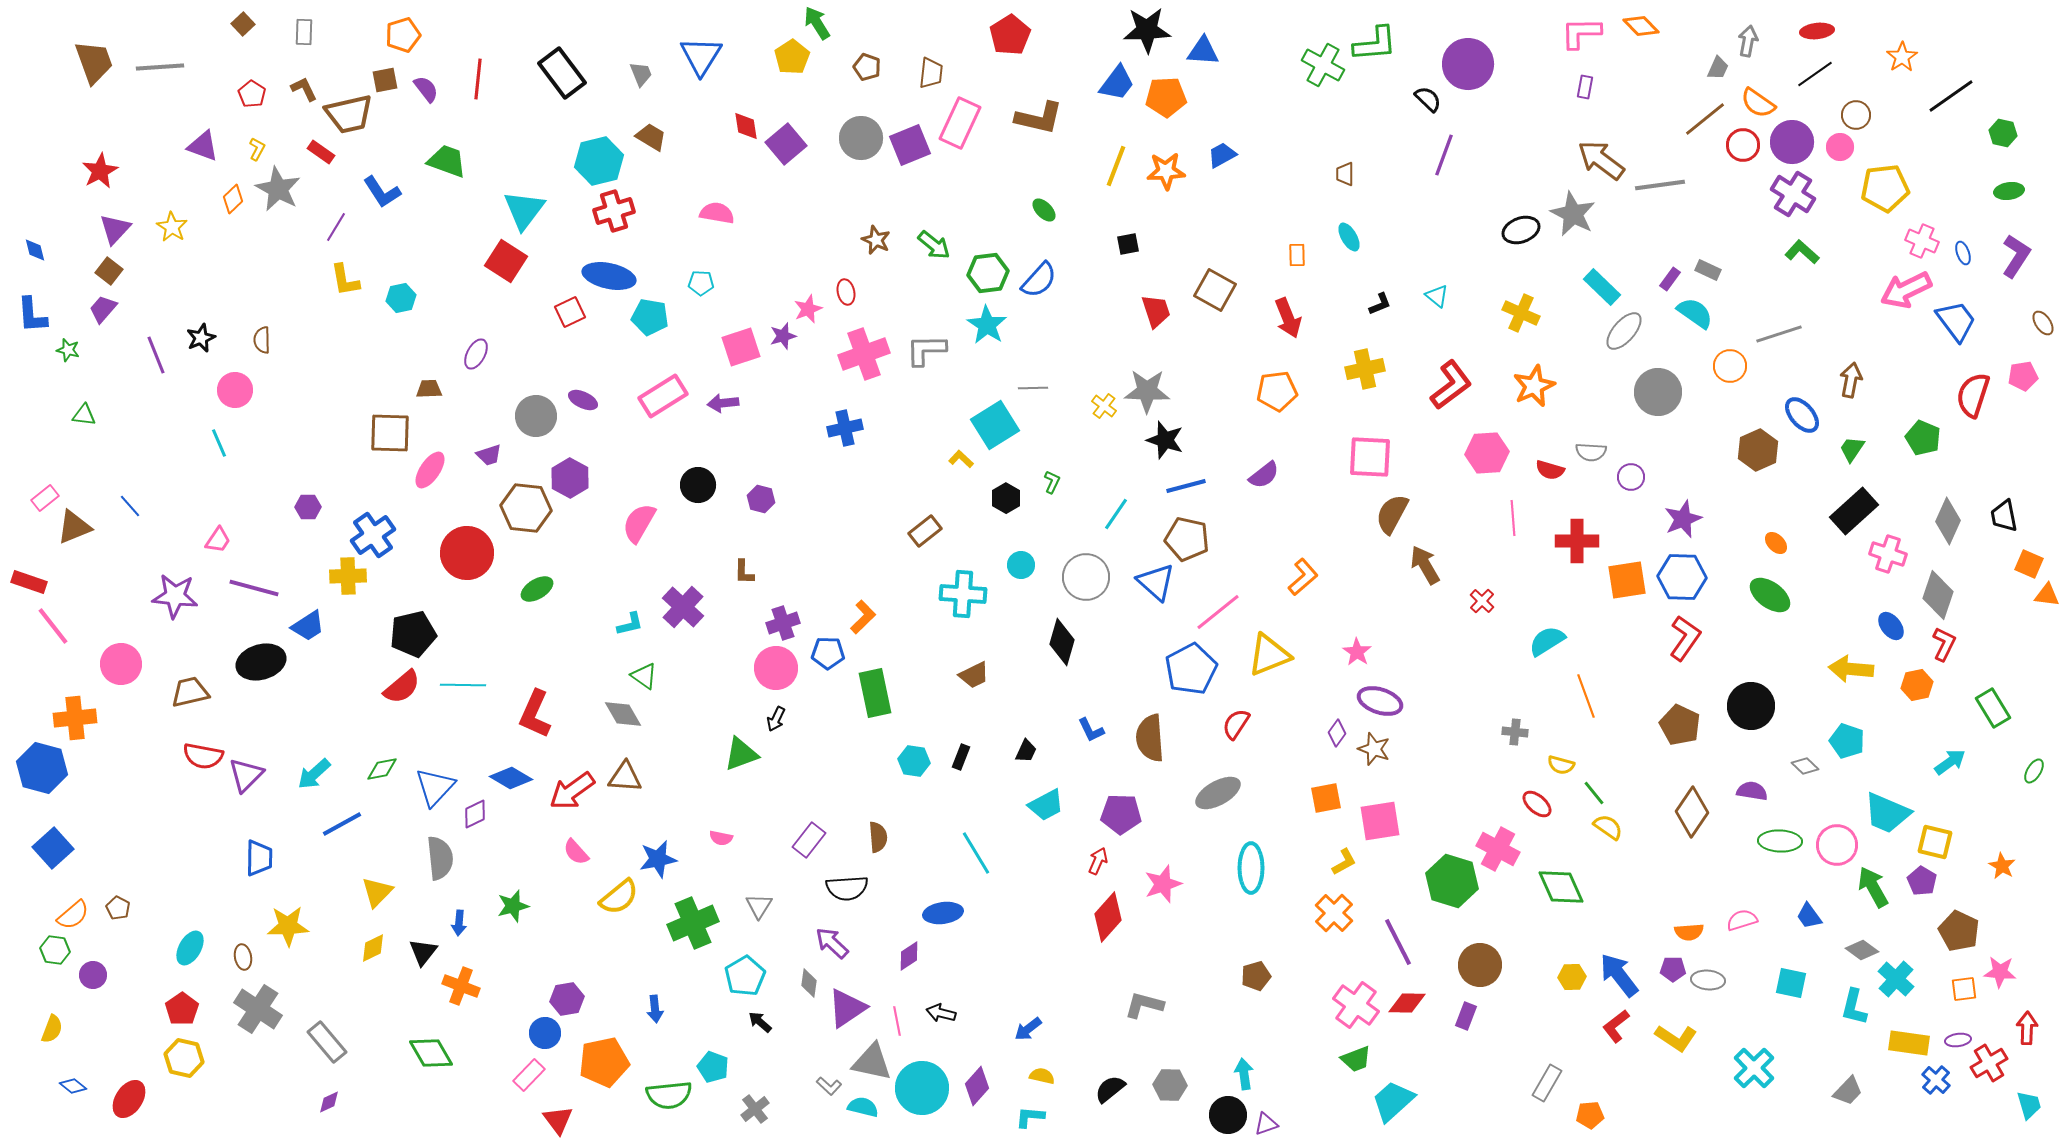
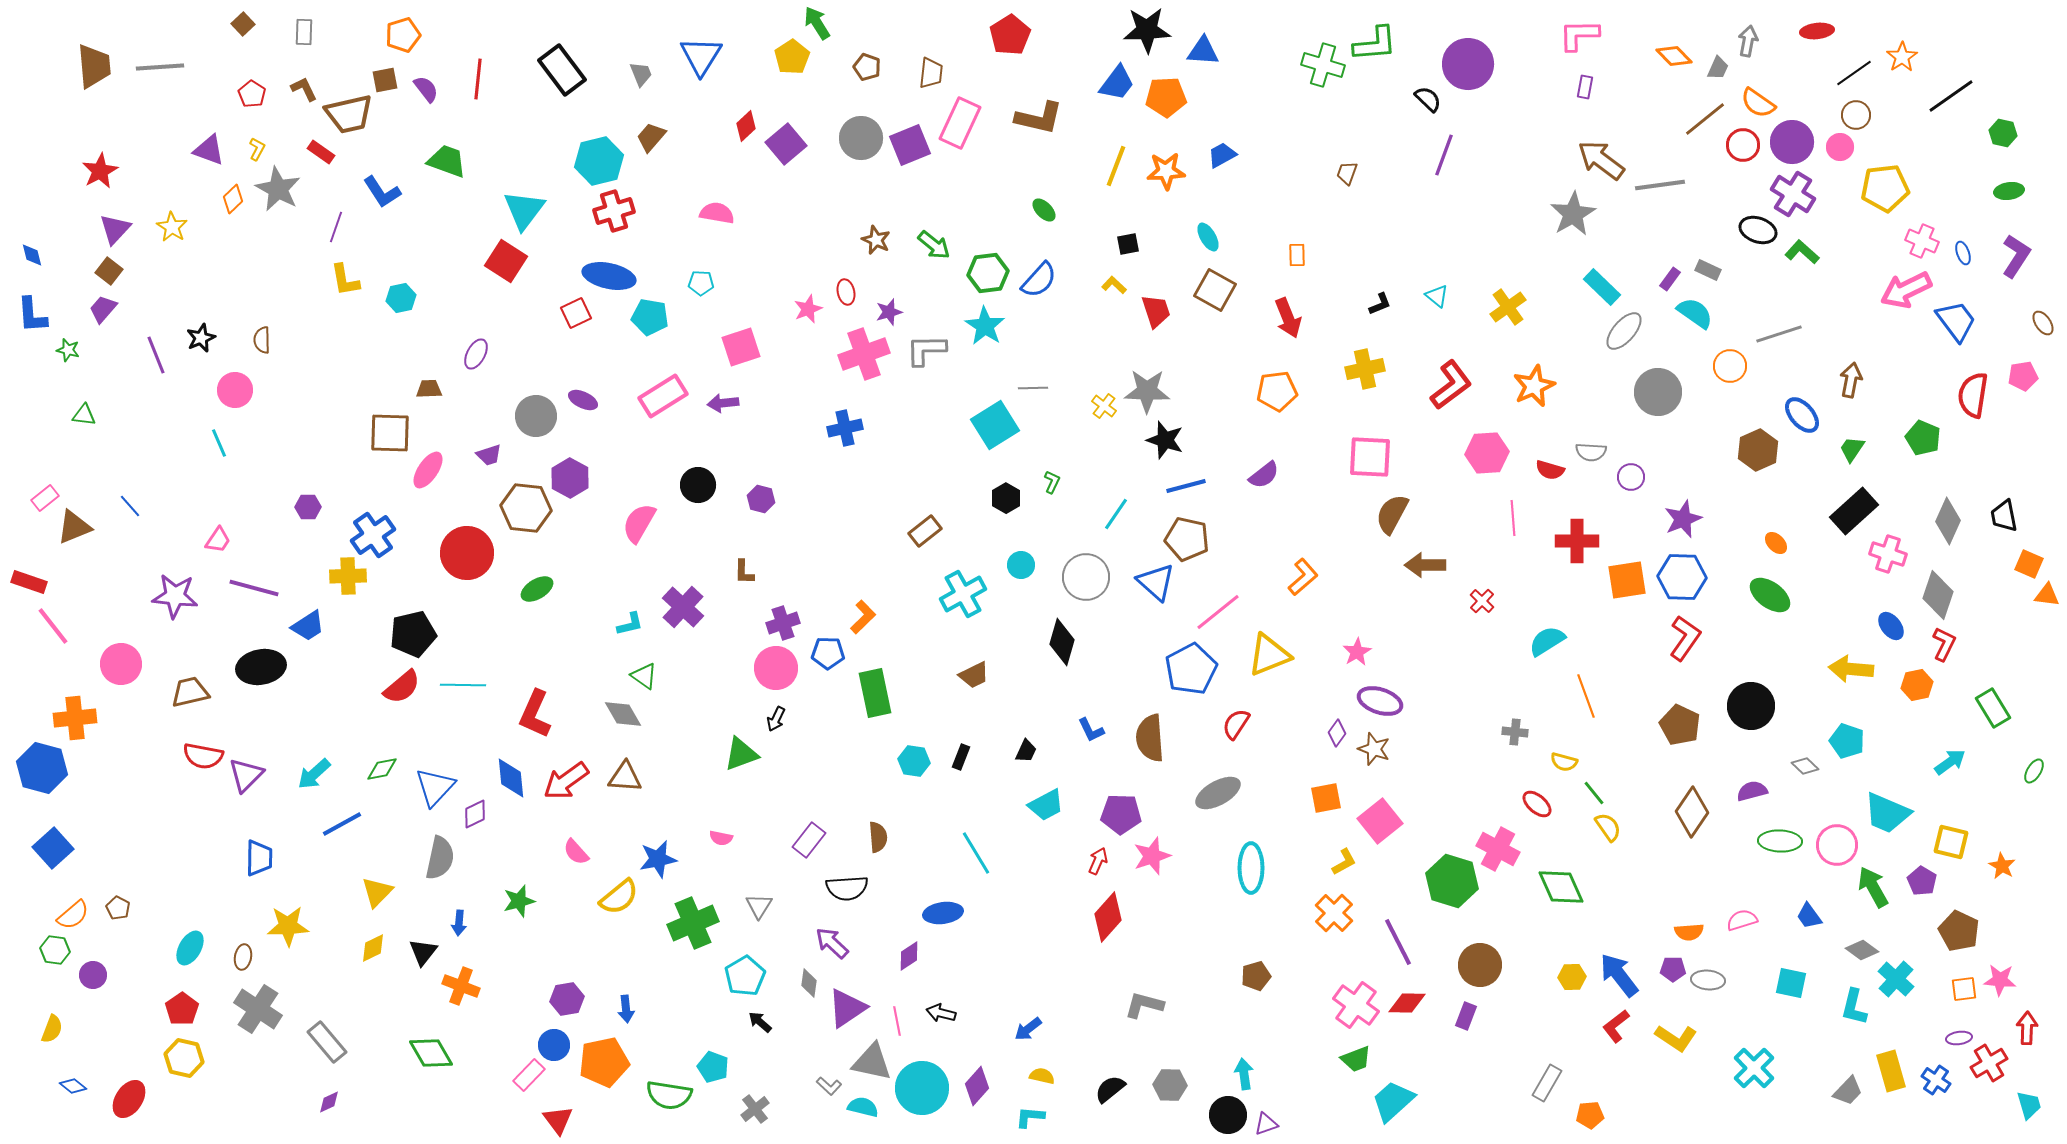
orange diamond at (1641, 26): moved 33 px right, 30 px down
pink L-shape at (1581, 33): moved 2 px left, 2 px down
brown trapezoid at (94, 62): moved 4 px down; rotated 15 degrees clockwise
green cross at (1323, 65): rotated 12 degrees counterclockwise
black rectangle at (562, 73): moved 3 px up
black line at (1815, 74): moved 39 px right, 1 px up
red diamond at (746, 126): rotated 56 degrees clockwise
brown trapezoid at (651, 137): rotated 80 degrees counterclockwise
purple triangle at (203, 146): moved 6 px right, 4 px down
brown trapezoid at (1345, 174): moved 2 px right, 1 px up; rotated 20 degrees clockwise
gray star at (1573, 214): rotated 15 degrees clockwise
purple line at (336, 227): rotated 12 degrees counterclockwise
black ellipse at (1521, 230): moved 237 px right; rotated 39 degrees clockwise
cyan ellipse at (1349, 237): moved 141 px left
blue diamond at (35, 250): moved 3 px left, 5 px down
red square at (570, 312): moved 6 px right, 1 px down
yellow cross at (1521, 313): moved 13 px left, 6 px up; rotated 30 degrees clockwise
cyan star at (987, 325): moved 2 px left, 1 px down
purple star at (783, 336): moved 106 px right, 24 px up
red semicircle at (1973, 395): rotated 9 degrees counterclockwise
yellow L-shape at (961, 459): moved 153 px right, 174 px up
pink ellipse at (430, 470): moved 2 px left
brown arrow at (1425, 565): rotated 60 degrees counterclockwise
cyan cross at (963, 594): rotated 33 degrees counterclockwise
pink star at (1357, 652): rotated 8 degrees clockwise
black ellipse at (261, 662): moved 5 px down; rotated 6 degrees clockwise
yellow semicircle at (1561, 765): moved 3 px right, 3 px up
blue diamond at (511, 778): rotated 54 degrees clockwise
red arrow at (572, 791): moved 6 px left, 10 px up
purple semicircle at (1752, 791): rotated 24 degrees counterclockwise
pink square at (1380, 821): rotated 30 degrees counterclockwise
yellow semicircle at (1608, 827): rotated 20 degrees clockwise
yellow square at (1935, 842): moved 16 px right
gray semicircle at (440, 858): rotated 18 degrees clockwise
pink star at (1163, 884): moved 11 px left, 28 px up
green star at (513, 906): moved 6 px right, 5 px up
brown ellipse at (243, 957): rotated 20 degrees clockwise
pink star at (2000, 972): moved 8 px down
blue arrow at (655, 1009): moved 29 px left
blue circle at (545, 1033): moved 9 px right, 12 px down
purple ellipse at (1958, 1040): moved 1 px right, 2 px up
yellow rectangle at (1909, 1043): moved 18 px left, 28 px down; rotated 66 degrees clockwise
blue cross at (1936, 1080): rotated 8 degrees counterclockwise
green semicircle at (669, 1095): rotated 15 degrees clockwise
